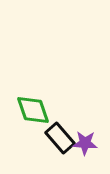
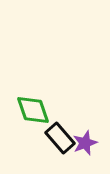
purple star: rotated 25 degrees counterclockwise
